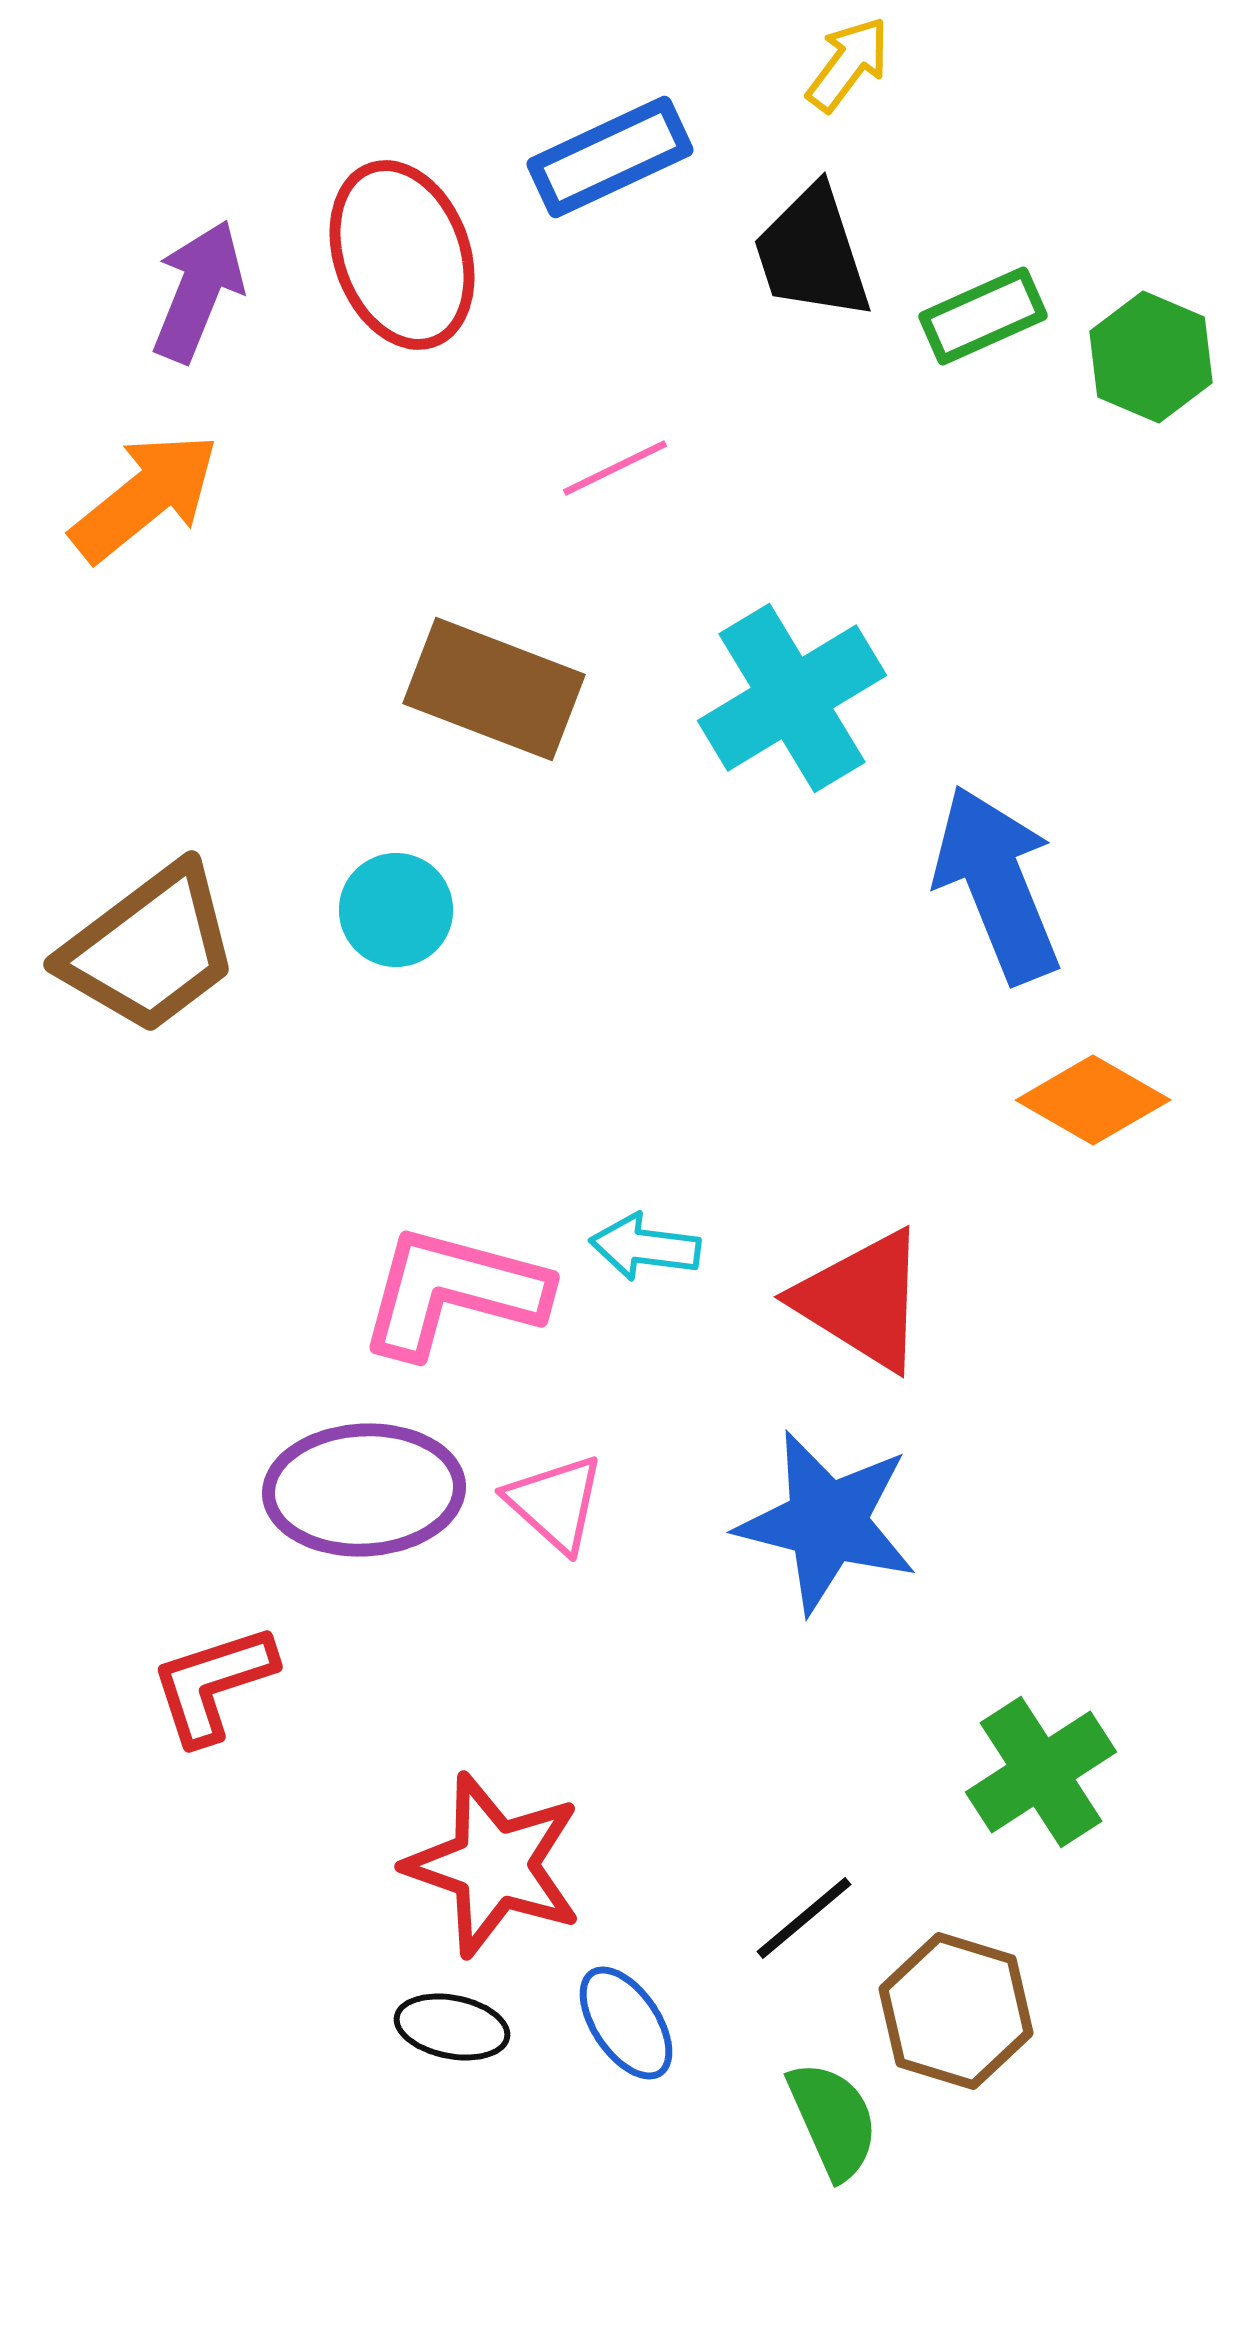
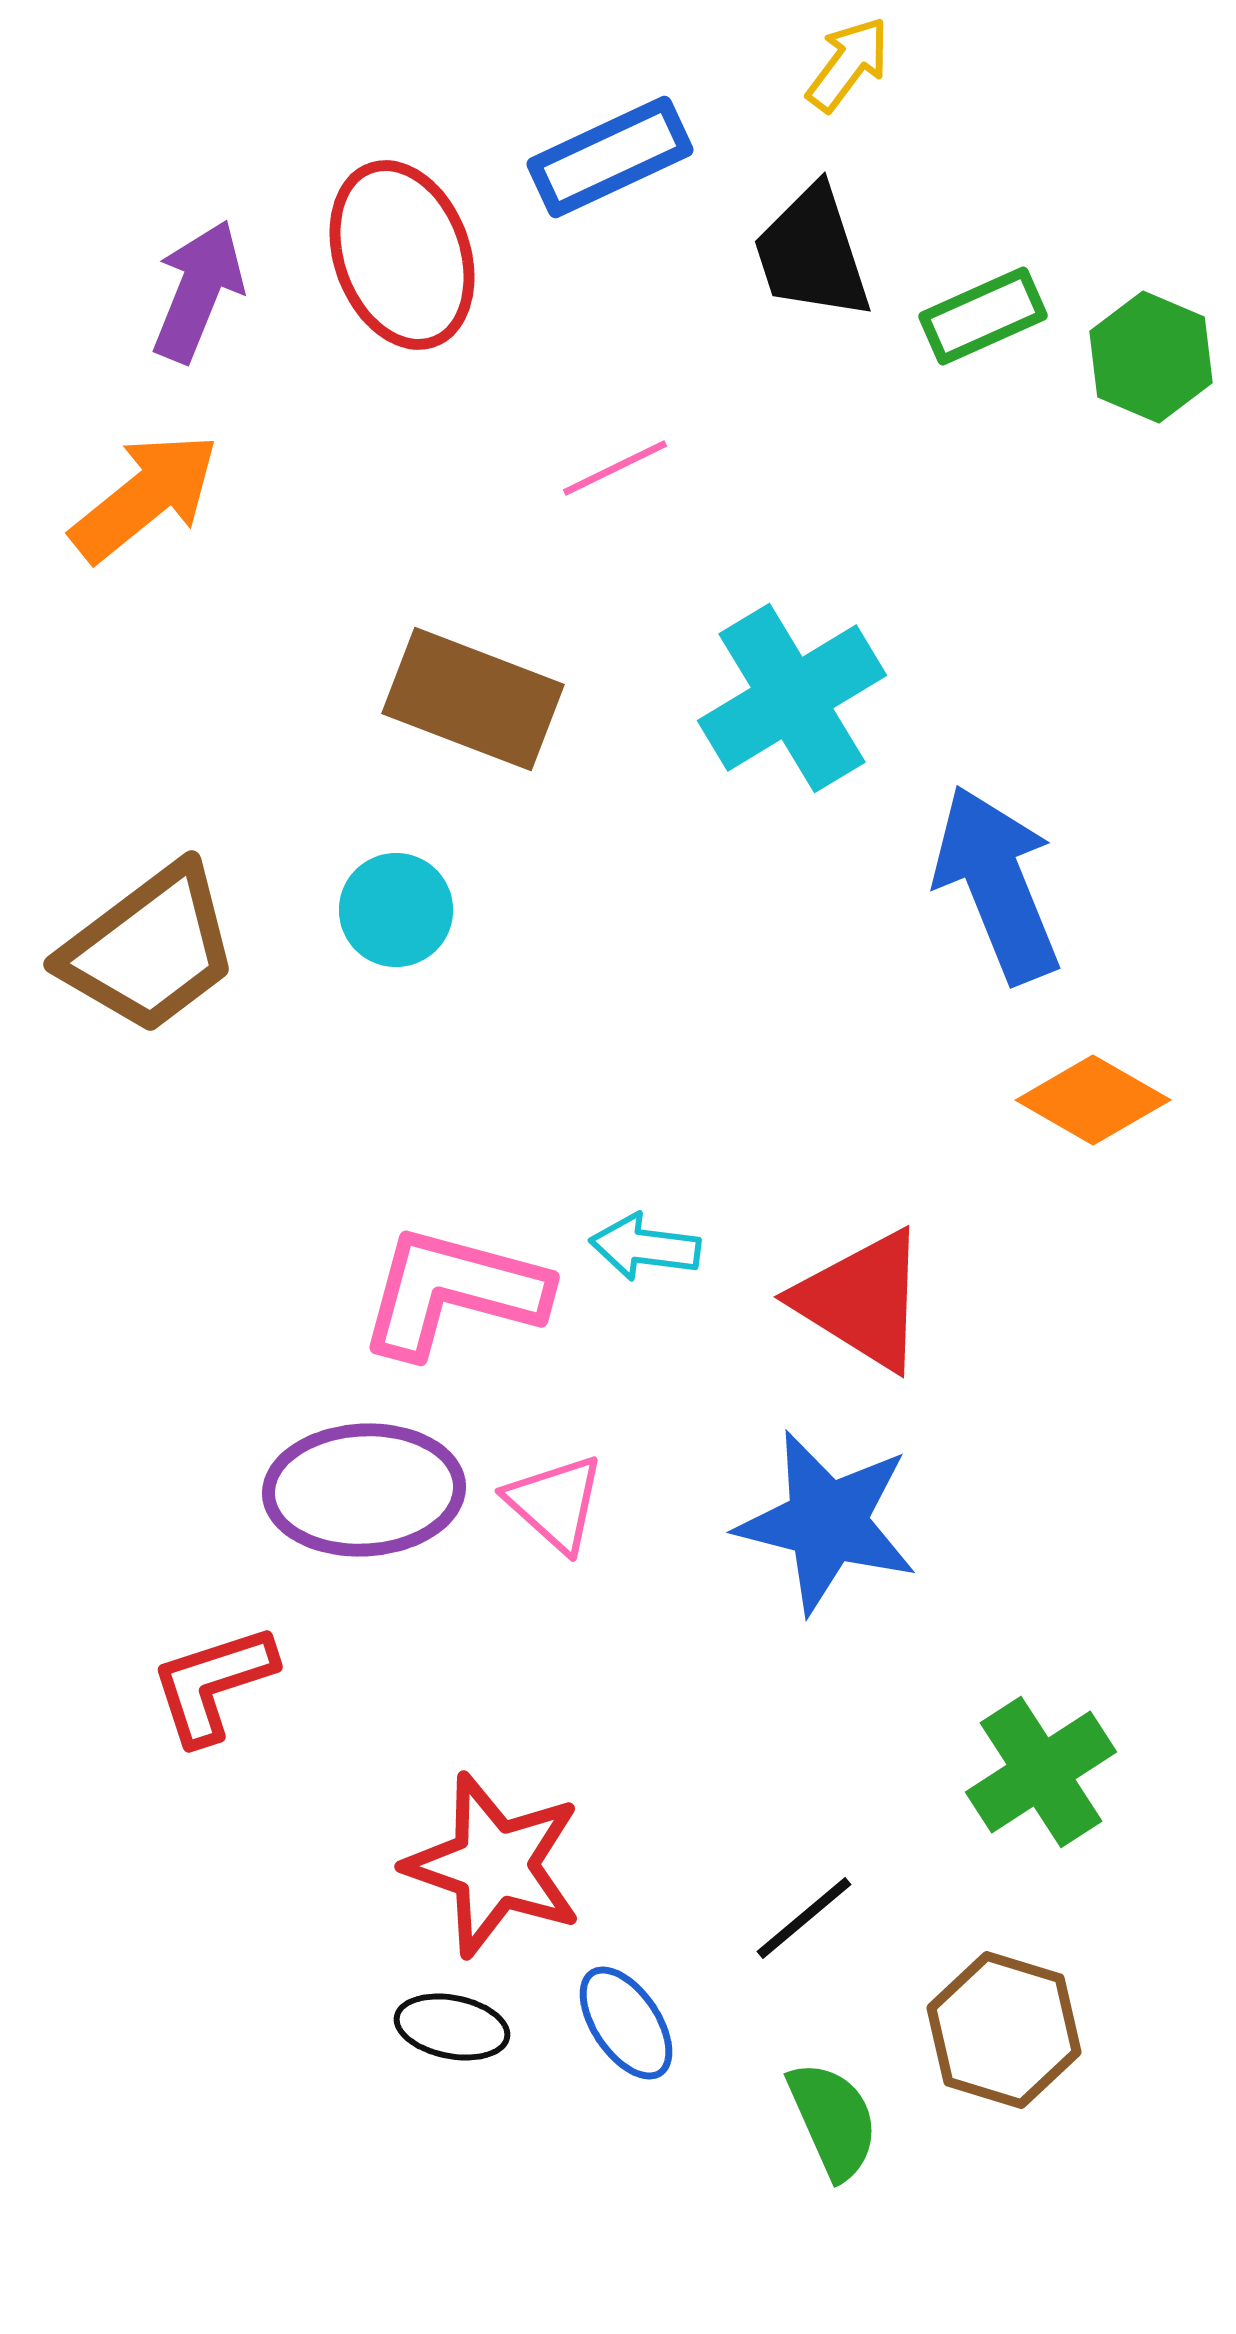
brown rectangle: moved 21 px left, 10 px down
brown hexagon: moved 48 px right, 19 px down
